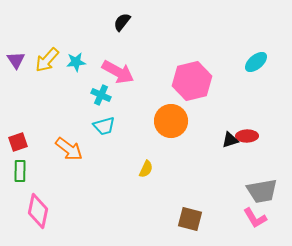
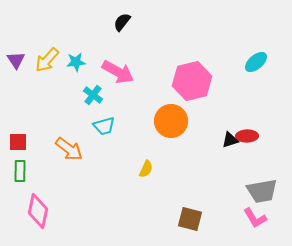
cyan cross: moved 8 px left; rotated 12 degrees clockwise
red square: rotated 18 degrees clockwise
